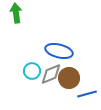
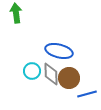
gray diamond: rotated 70 degrees counterclockwise
